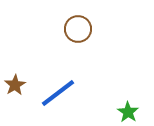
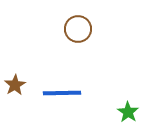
blue line: moved 4 px right; rotated 36 degrees clockwise
